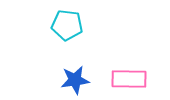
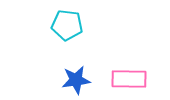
blue star: moved 1 px right
